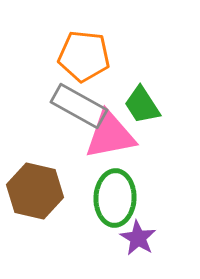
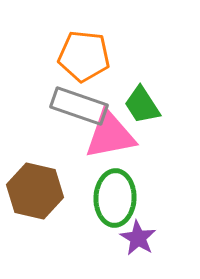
gray rectangle: rotated 10 degrees counterclockwise
